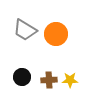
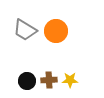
orange circle: moved 3 px up
black circle: moved 5 px right, 4 px down
